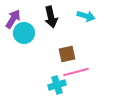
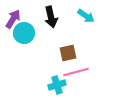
cyan arrow: rotated 18 degrees clockwise
brown square: moved 1 px right, 1 px up
